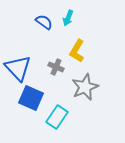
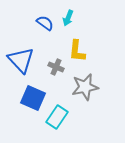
blue semicircle: moved 1 px right, 1 px down
yellow L-shape: rotated 25 degrees counterclockwise
blue triangle: moved 3 px right, 8 px up
gray star: rotated 12 degrees clockwise
blue square: moved 2 px right
